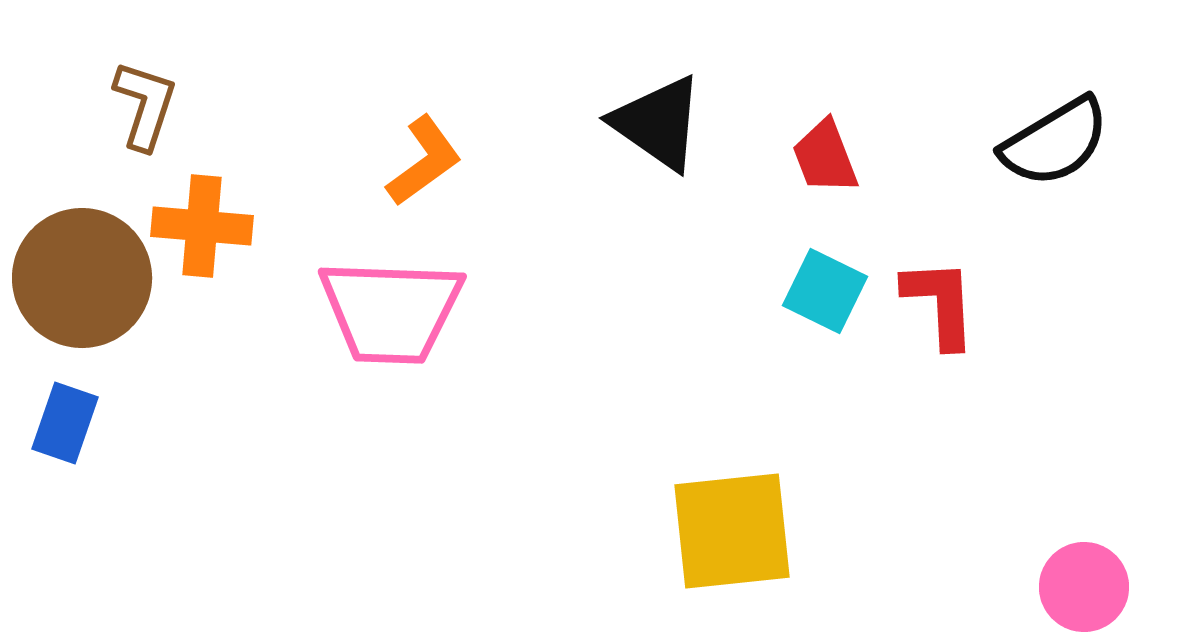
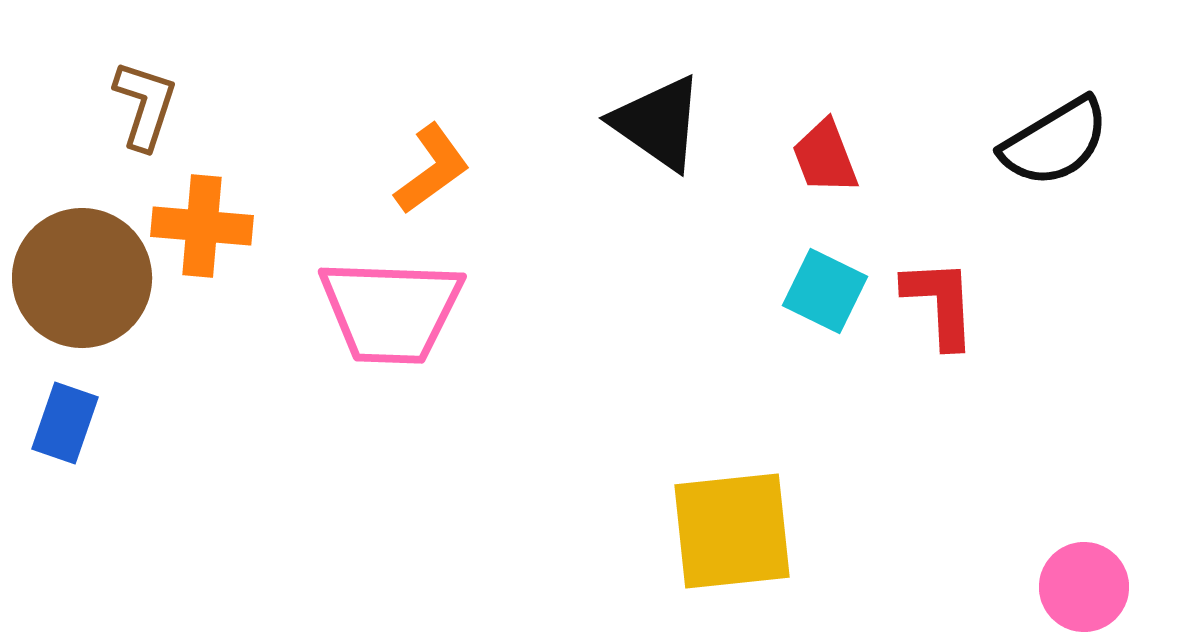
orange L-shape: moved 8 px right, 8 px down
